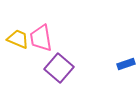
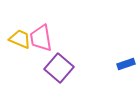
yellow trapezoid: moved 2 px right
